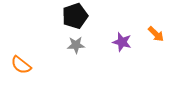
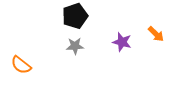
gray star: moved 1 px left, 1 px down
